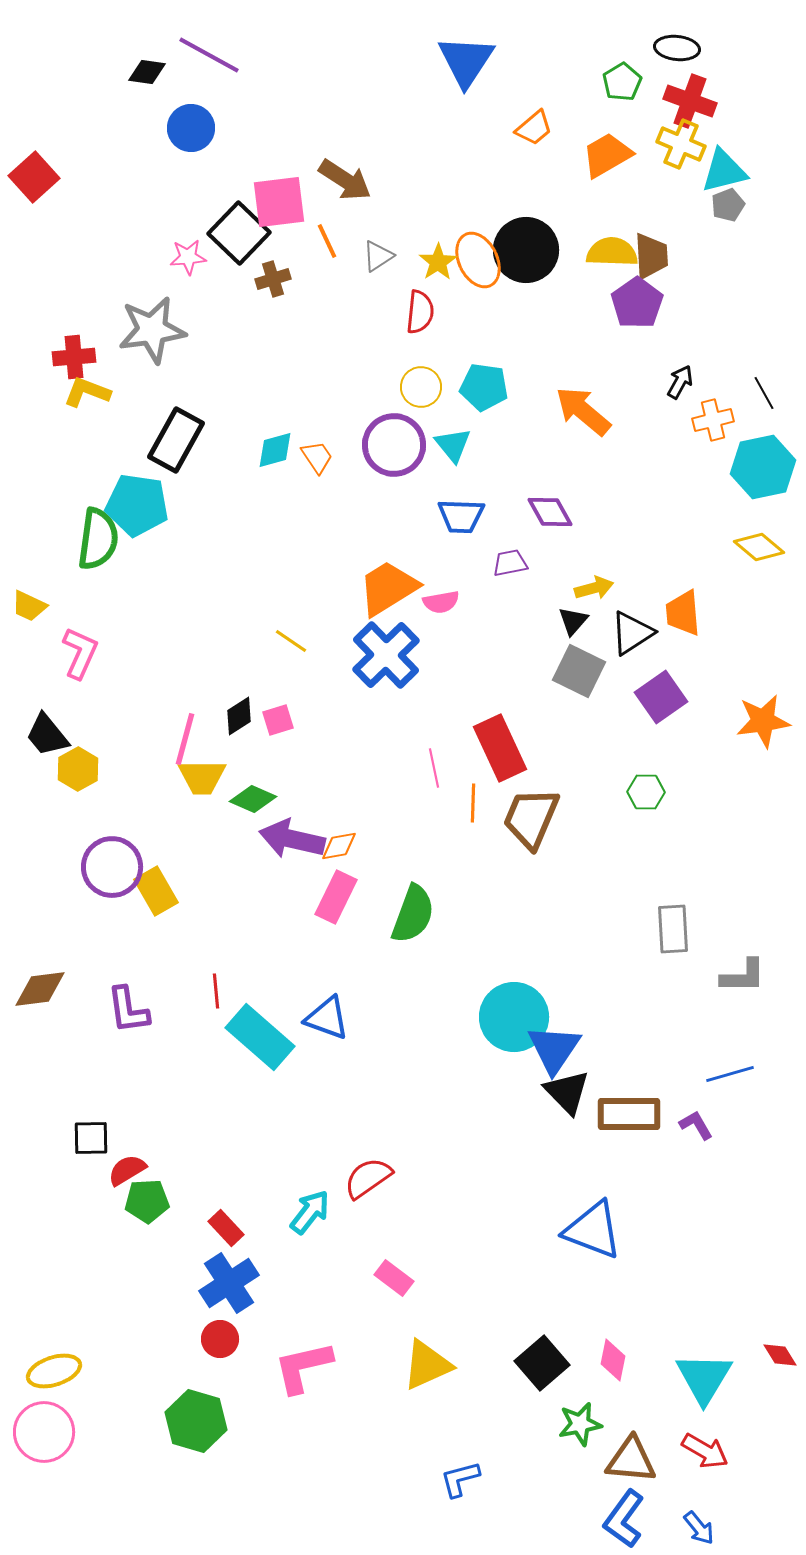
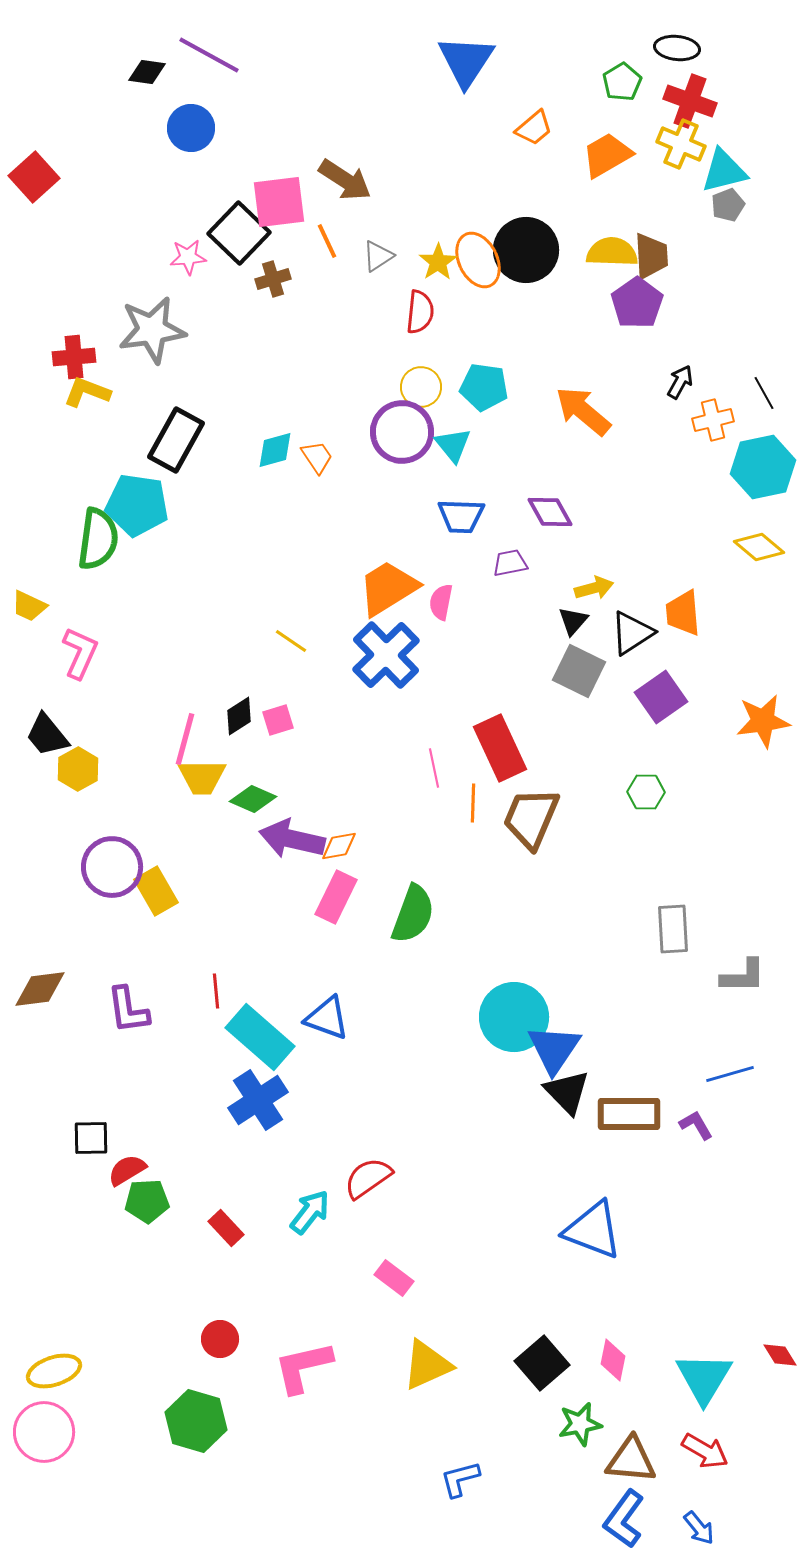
purple circle at (394, 445): moved 8 px right, 13 px up
pink semicircle at (441, 602): rotated 111 degrees clockwise
blue cross at (229, 1283): moved 29 px right, 183 px up
